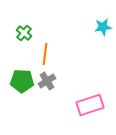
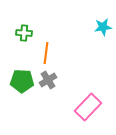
green cross: rotated 35 degrees counterclockwise
orange line: moved 1 px right, 1 px up
gray cross: moved 1 px right, 1 px up
pink rectangle: moved 2 px left, 2 px down; rotated 28 degrees counterclockwise
